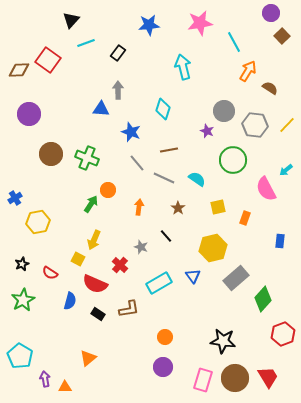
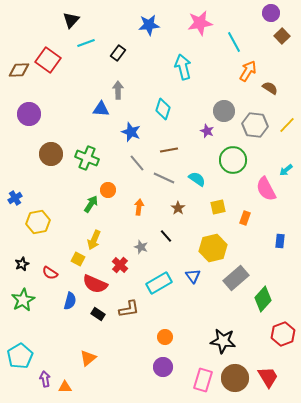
cyan pentagon at (20, 356): rotated 10 degrees clockwise
